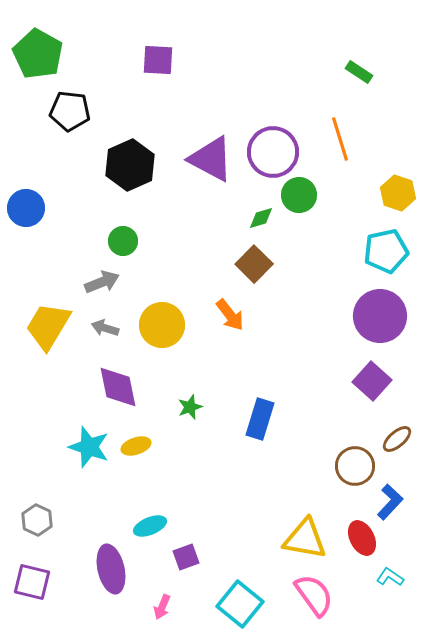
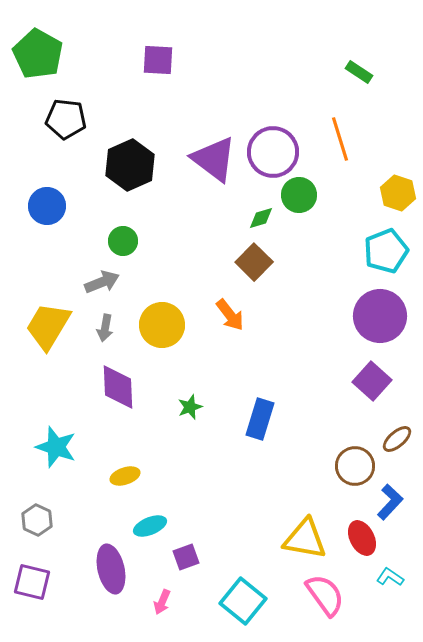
black pentagon at (70, 111): moved 4 px left, 8 px down
purple triangle at (211, 159): moved 3 px right; rotated 9 degrees clockwise
blue circle at (26, 208): moved 21 px right, 2 px up
cyan pentagon at (386, 251): rotated 9 degrees counterclockwise
brown square at (254, 264): moved 2 px up
gray arrow at (105, 328): rotated 96 degrees counterclockwise
purple diamond at (118, 387): rotated 9 degrees clockwise
yellow ellipse at (136, 446): moved 11 px left, 30 px down
cyan star at (89, 447): moved 33 px left
pink semicircle at (314, 595): moved 11 px right
cyan square at (240, 604): moved 3 px right, 3 px up
pink arrow at (162, 607): moved 5 px up
